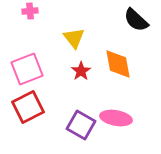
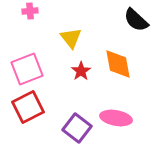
yellow triangle: moved 3 px left
purple square: moved 4 px left, 3 px down; rotated 8 degrees clockwise
